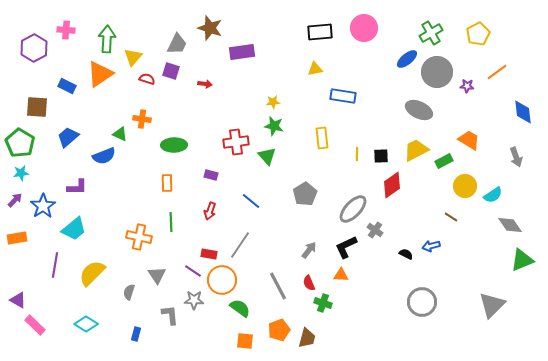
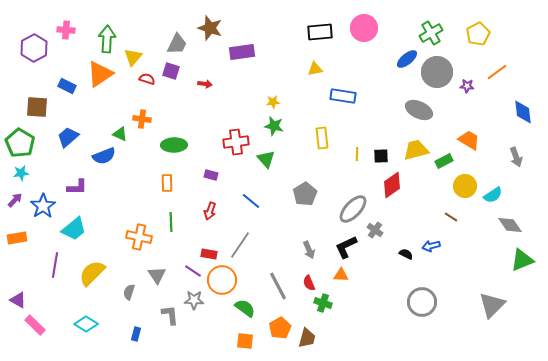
yellow trapezoid at (416, 150): rotated 12 degrees clockwise
green triangle at (267, 156): moved 1 px left, 3 px down
gray arrow at (309, 250): rotated 120 degrees clockwise
green semicircle at (240, 308): moved 5 px right
orange pentagon at (279, 330): moved 1 px right, 2 px up; rotated 10 degrees counterclockwise
